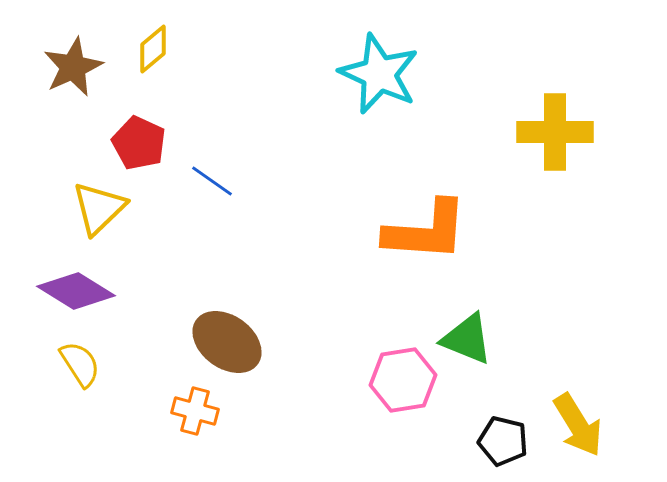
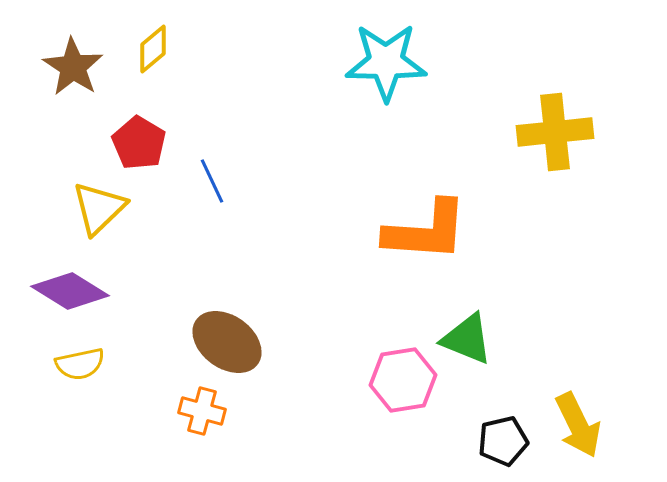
brown star: rotated 14 degrees counterclockwise
cyan star: moved 7 px right, 12 px up; rotated 24 degrees counterclockwise
yellow cross: rotated 6 degrees counterclockwise
red pentagon: rotated 6 degrees clockwise
blue line: rotated 30 degrees clockwise
purple diamond: moved 6 px left
yellow semicircle: rotated 111 degrees clockwise
orange cross: moved 7 px right
yellow arrow: rotated 6 degrees clockwise
black pentagon: rotated 27 degrees counterclockwise
